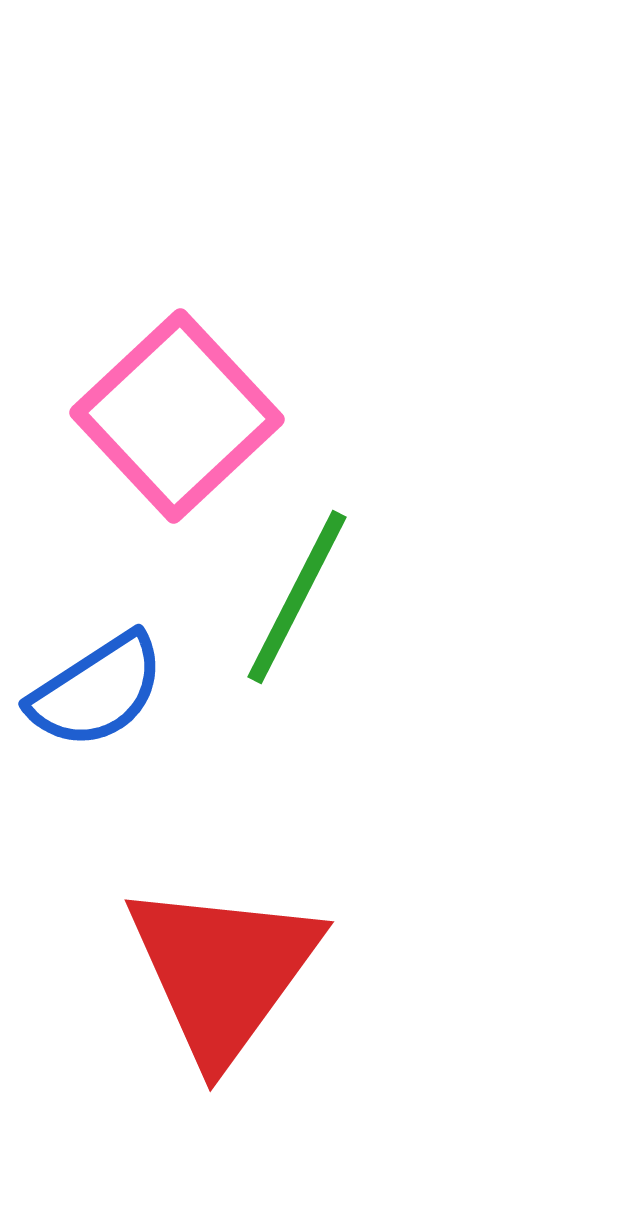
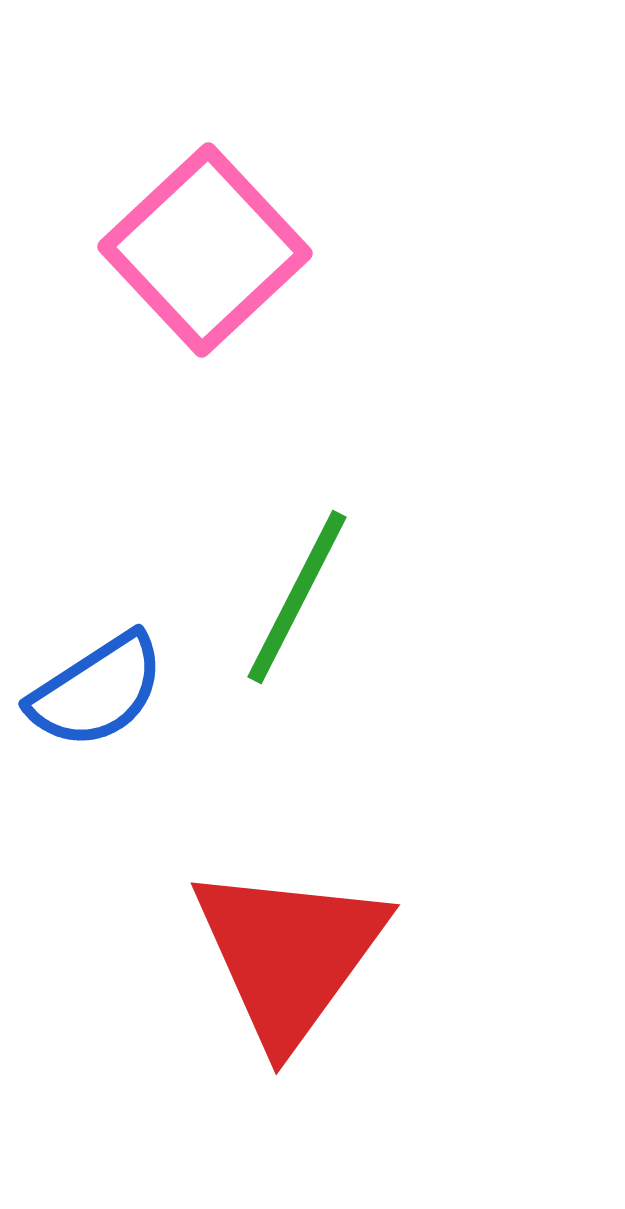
pink square: moved 28 px right, 166 px up
red triangle: moved 66 px right, 17 px up
